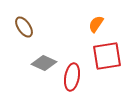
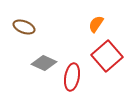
brown ellipse: rotated 35 degrees counterclockwise
red square: rotated 32 degrees counterclockwise
